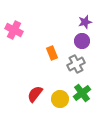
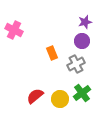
red semicircle: moved 2 px down; rotated 12 degrees clockwise
